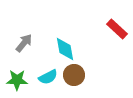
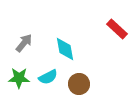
brown circle: moved 5 px right, 9 px down
green star: moved 2 px right, 2 px up
